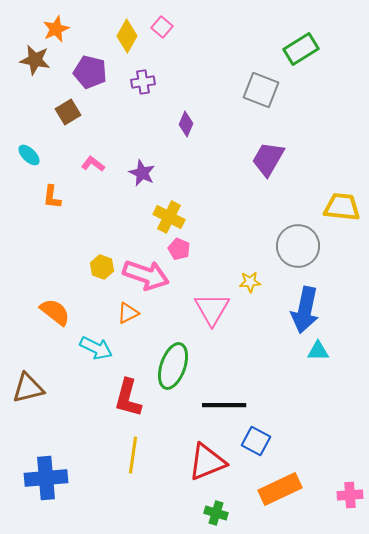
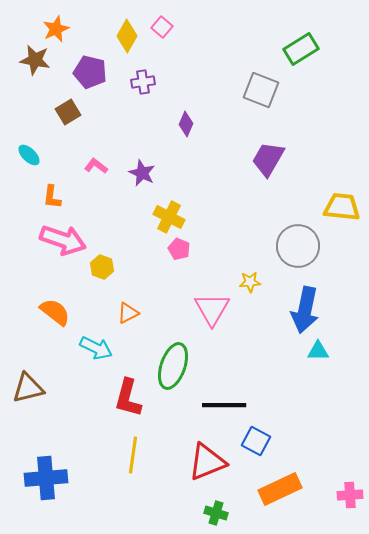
pink L-shape: moved 3 px right, 2 px down
pink arrow: moved 83 px left, 35 px up
